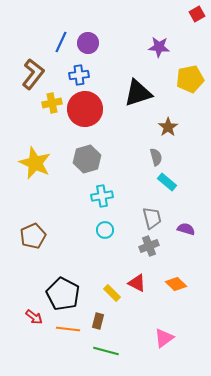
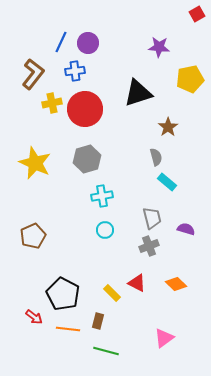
blue cross: moved 4 px left, 4 px up
